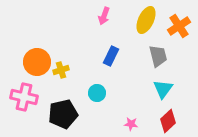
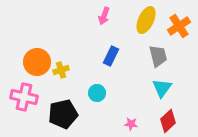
cyan triangle: moved 1 px left, 1 px up
